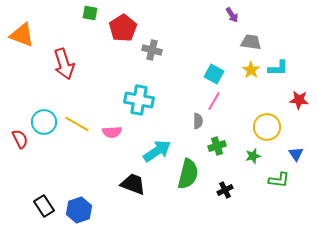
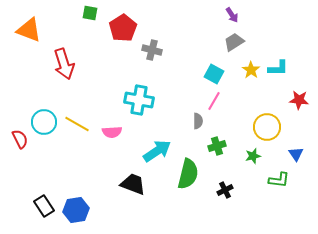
orange triangle: moved 7 px right, 5 px up
gray trapezoid: moved 17 px left; rotated 40 degrees counterclockwise
blue hexagon: moved 3 px left; rotated 10 degrees clockwise
